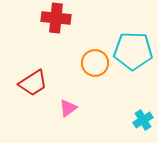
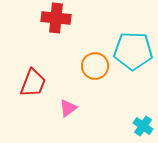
orange circle: moved 3 px down
red trapezoid: rotated 36 degrees counterclockwise
cyan cross: moved 6 px down; rotated 24 degrees counterclockwise
